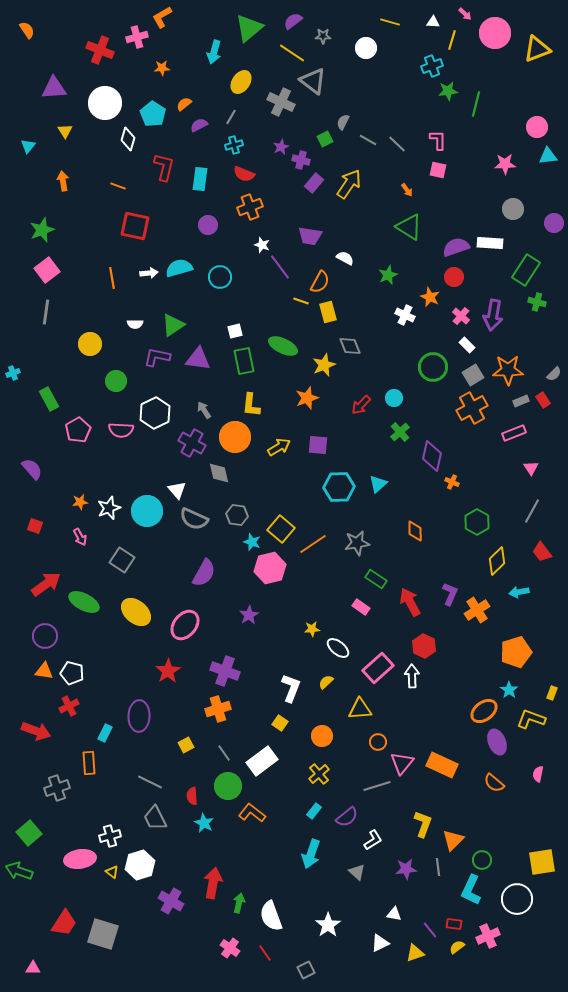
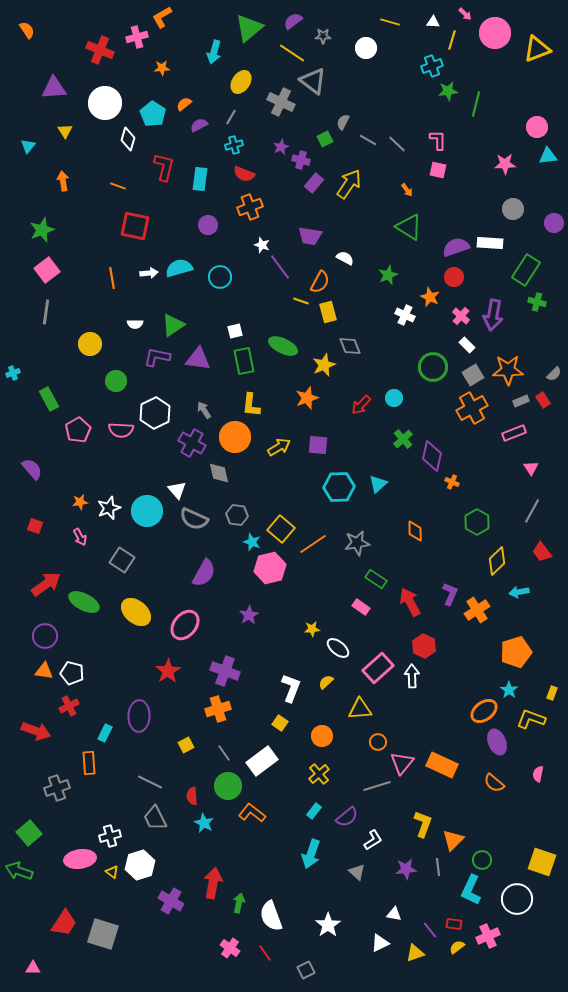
green cross at (400, 432): moved 3 px right, 7 px down
yellow square at (542, 862): rotated 28 degrees clockwise
